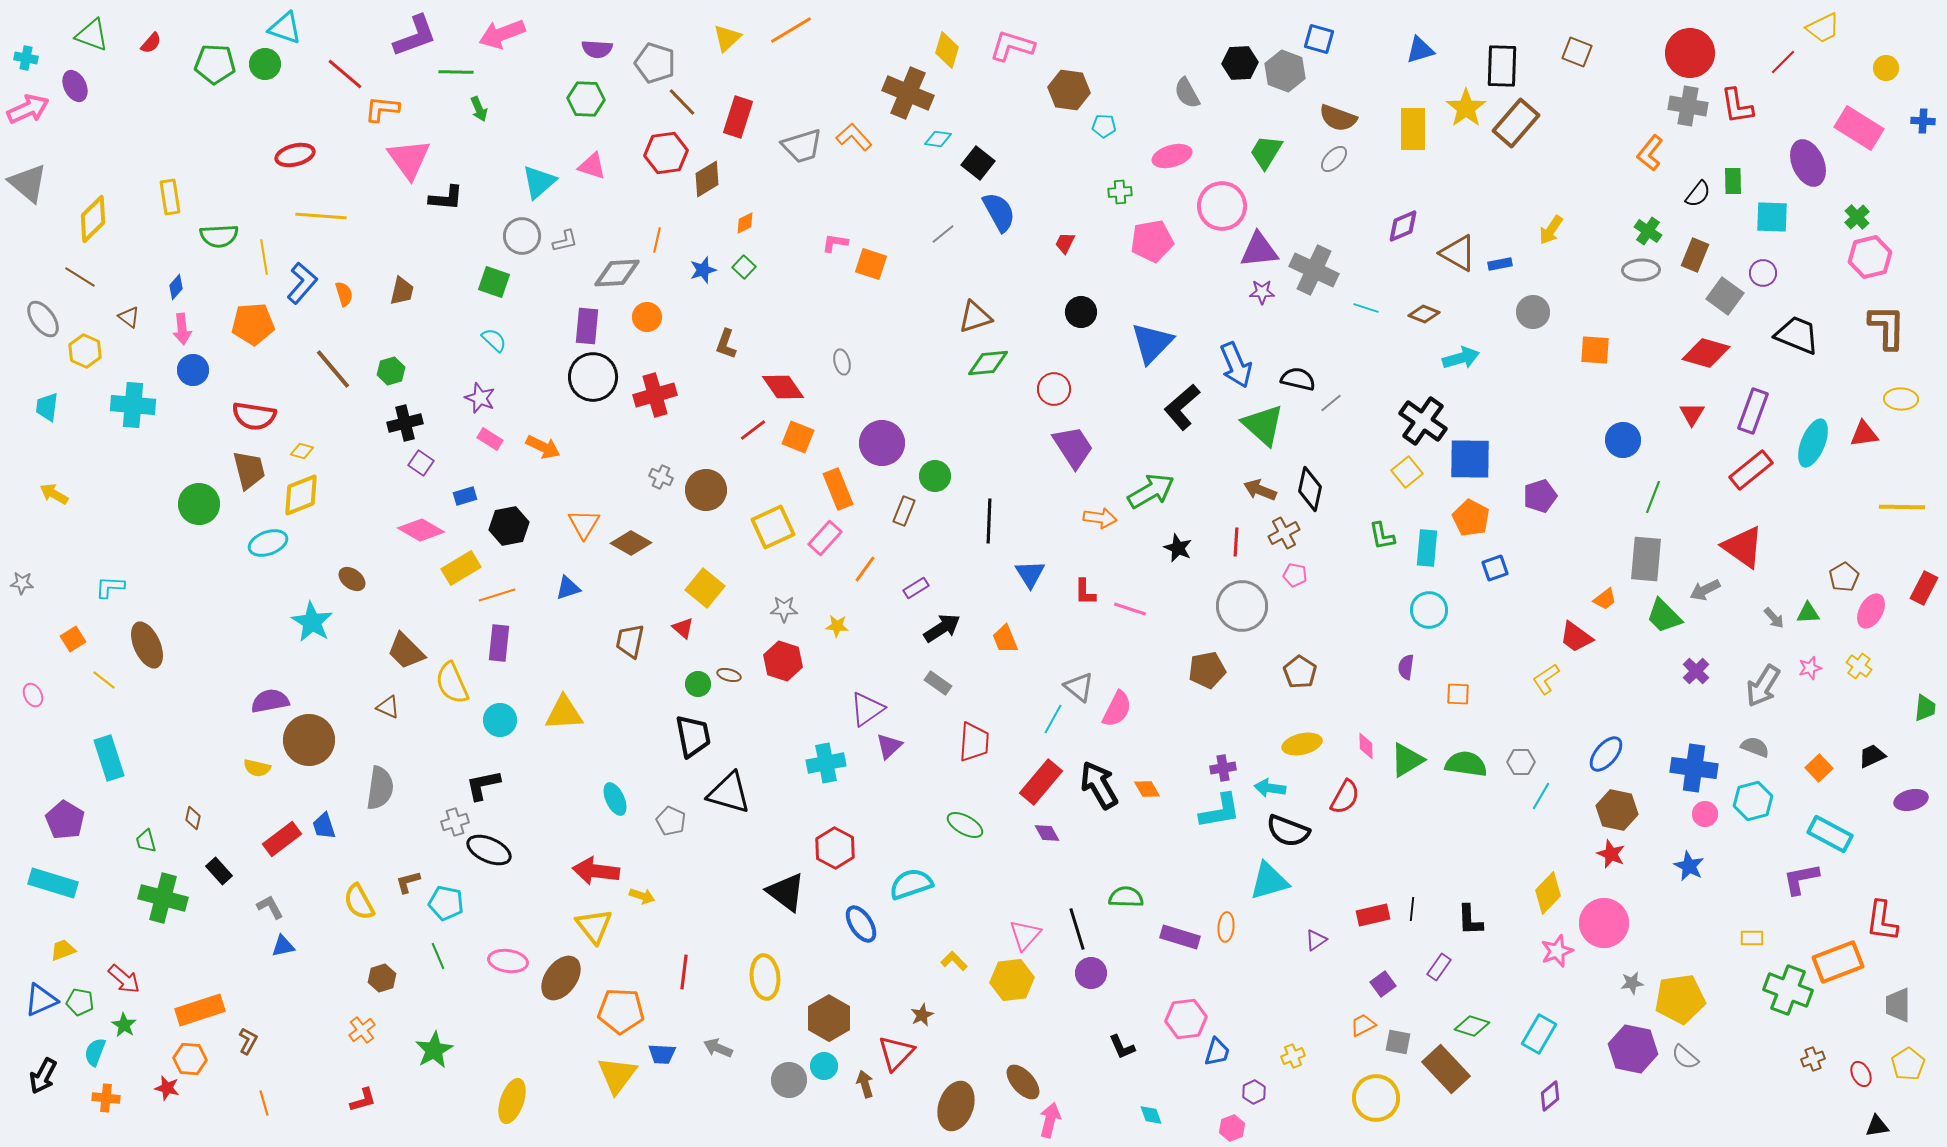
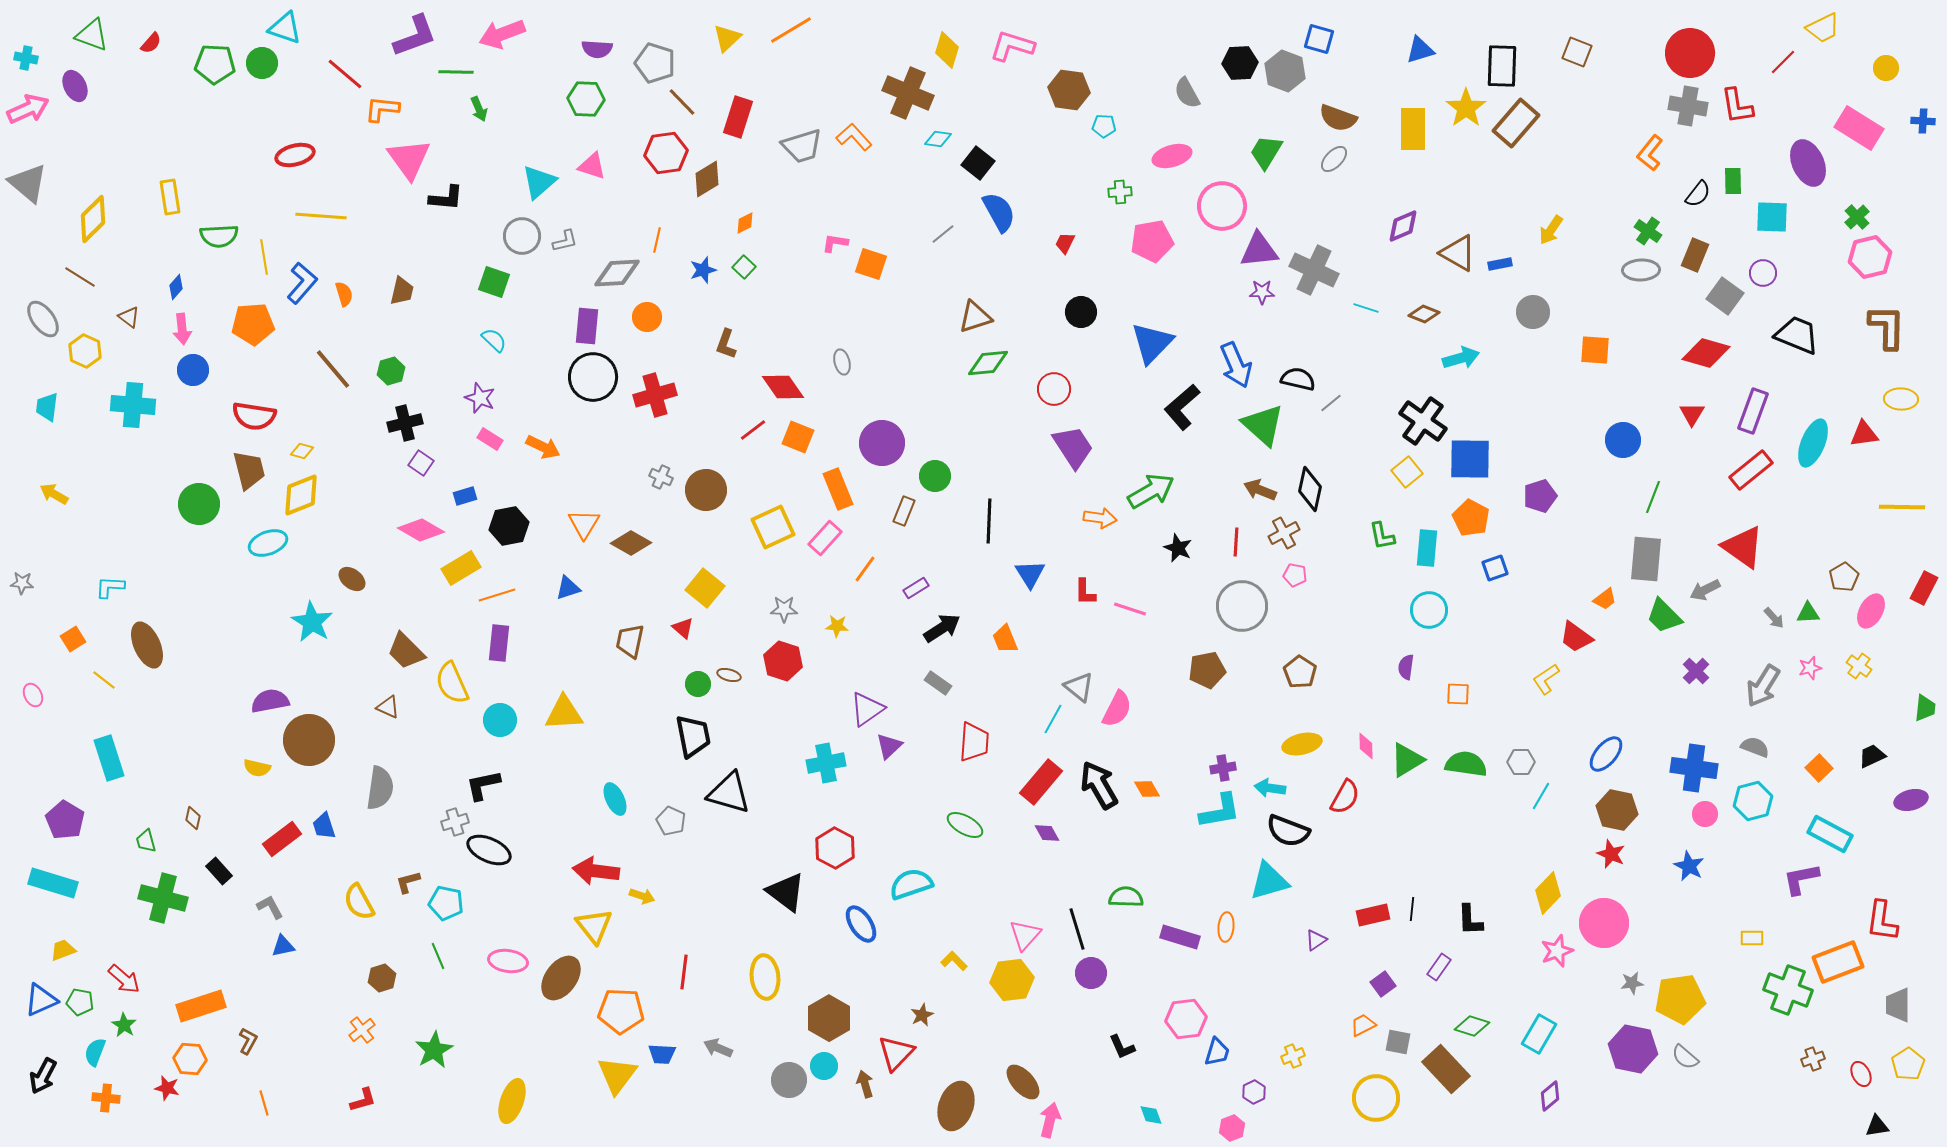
green circle at (265, 64): moved 3 px left, 1 px up
orange rectangle at (200, 1010): moved 1 px right, 4 px up
